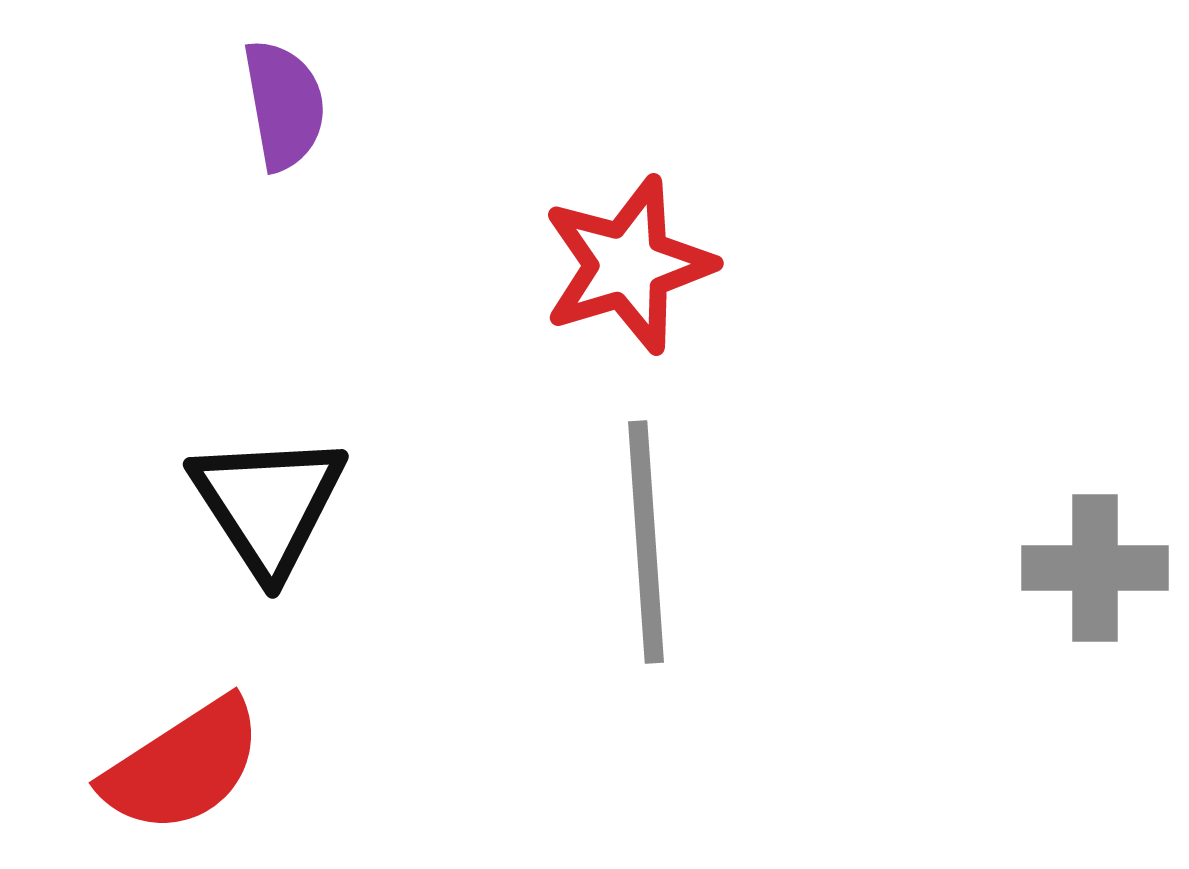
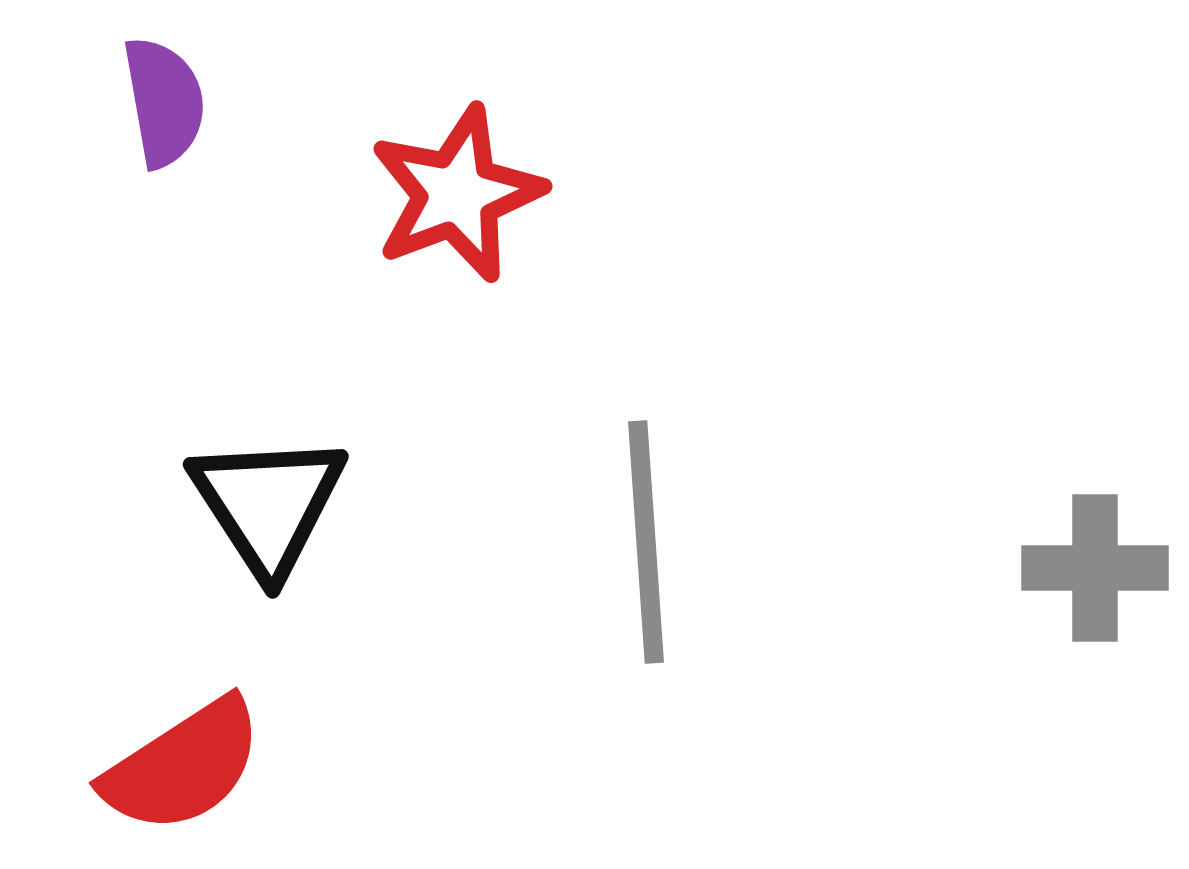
purple semicircle: moved 120 px left, 3 px up
red star: moved 171 px left, 71 px up; rotated 4 degrees counterclockwise
